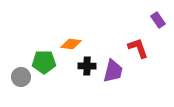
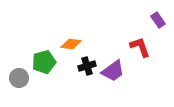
red L-shape: moved 2 px right, 1 px up
green pentagon: rotated 15 degrees counterclockwise
black cross: rotated 18 degrees counterclockwise
purple trapezoid: rotated 40 degrees clockwise
gray circle: moved 2 px left, 1 px down
